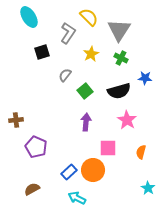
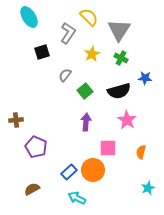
yellow star: moved 1 px right
cyan star: rotated 16 degrees clockwise
